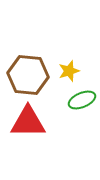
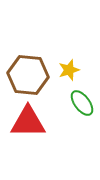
yellow star: moved 1 px up
green ellipse: moved 3 px down; rotated 76 degrees clockwise
